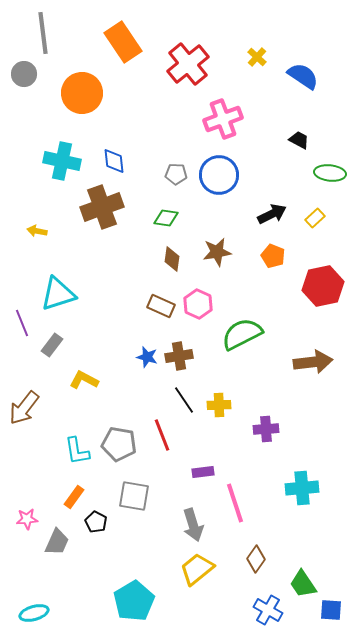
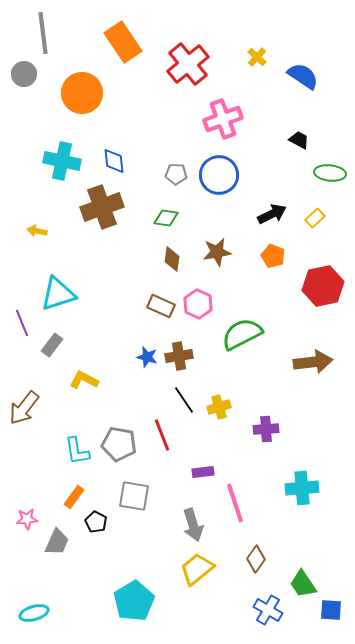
yellow cross at (219, 405): moved 2 px down; rotated 15 degrees counterclockwise
